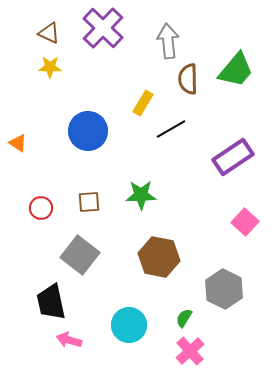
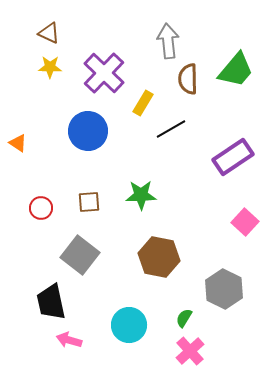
purple cross: moved 1 px right, 45 px down
